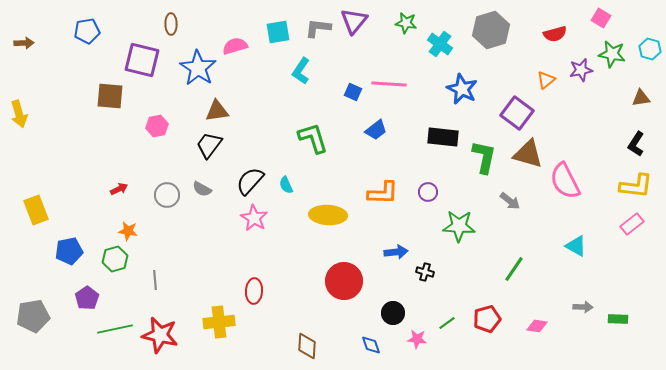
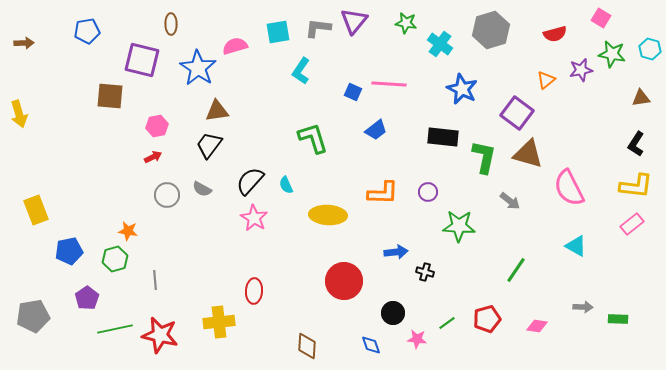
pink semicircle at (565, 181): moved 4 px right, 7 px down
red arrow at (119, 189): moved 34 px right, 32 px up
green line at (514, 269): moved 2 px right, 1 px down
